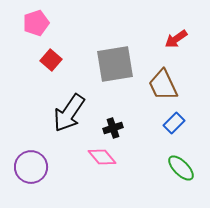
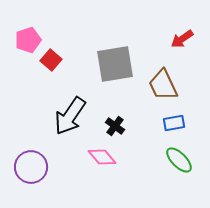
pink pentagon: moved 8 px left, 17 px down
red arrow: moved 6 px right
black arrow: moved 1 px right, 3 px down
blue rectangle: rotated 35 degrees clockwise
black cross: moved 2 px right, 2 px up; rotated 36 degrees counterclockwise
green ellipse: moved 2 px left, 8 px up
